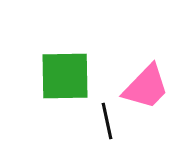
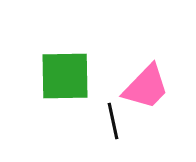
black line: moved 6 px right
